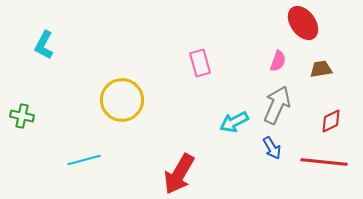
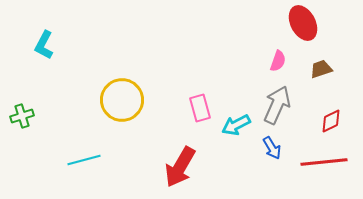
red ellipse: rotated 8 degrees clockwise
pink rectangle: moved 45 px down
brown trapezoid: rotated 10 degrees counterclockwise
green cross: rotated 30 degrees counterclockwise
cyan arrow: moved 2 px right, 3 px down
red line: rotated 12 degrees counterclockwise
red arrow: moved 1 px right, 7 px up
